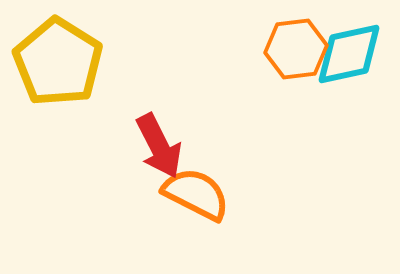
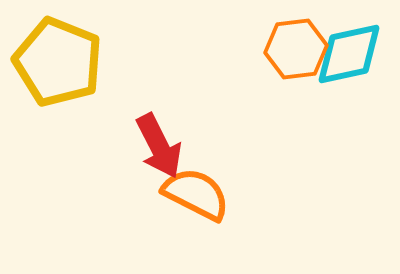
yellow pentagon: rotated 10 degrees counterclockwise
